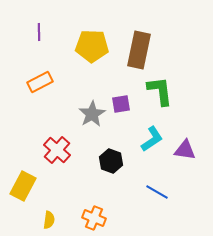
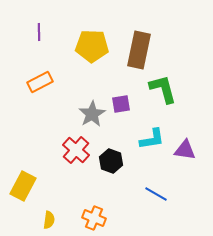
green L-shape: moved 3 px right, 2 px up; rotated 8 degrees counterclockwise
cyan L-shape: rotated 24 degrees clockwise
red cross: moved 19 px right
blue line: moved 1 px left, 2 px down
